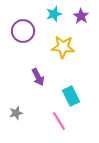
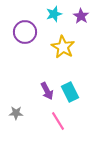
purple circle: moved 2 px right, 1 px down
yellow star: rotated 25 degrees clockwise
purple arrow: moved 9 px right, 14 px down
cyan rectangle: moved 1 px left, 4 px up
gray star: rotated 16 degrees clockwise
pink line: moved 1 px left
